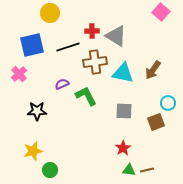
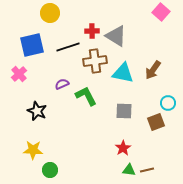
brown cross: moved 1 px up
black star: rotated 24 degrees clockwise
yellow star: moved 1 px up; rotated 18 degrees clockwise
